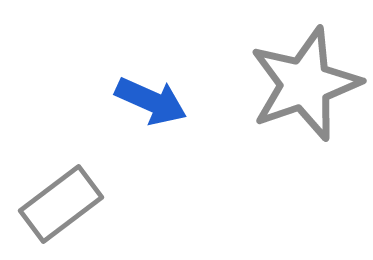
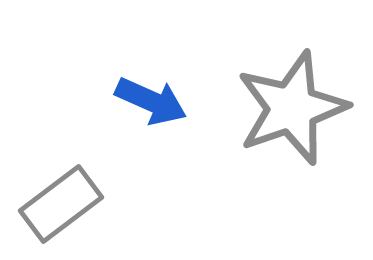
gray star: moved 13 px left, 24 px down
